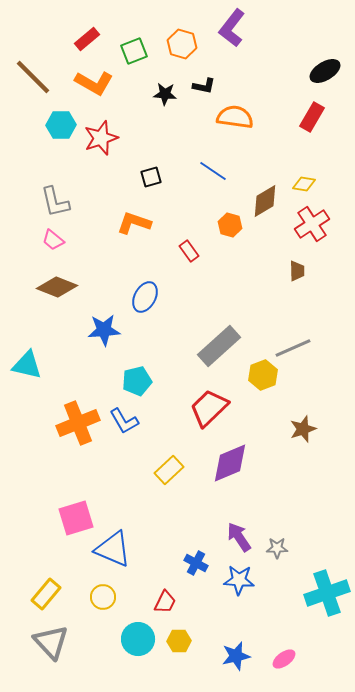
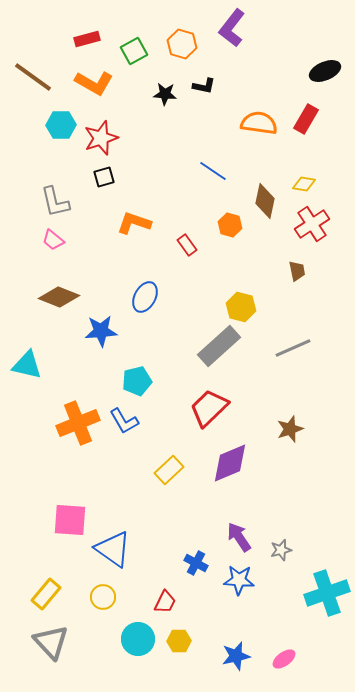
red rectangle at (87, 39): rotated 25 degrees clockwise
green square at (134, 51): rotated 8 degrees counterclockwise
black ellipse at (325, 71): rotated 8 degrees clockwise
brown line at (33, 77): rotated 9 degrees counterclockwise
orange semicircle at (235, 117): moved 24 px right, 6 px down
red rectangle at (312, 117): moved 6 px left, 2 px down
black square at (151, 177): moved 47 px left
brown diamond at (265, 201): rotated 48 degrees counterclockwise
red rectangle at (189, 251): moved 2 px left, 6 px up
brown trapezoid at (297, 271): rotated 10 degrees counterclockwise
brown diamond at (57, 287): moved 2 px right, 10 px down
blue star at (104, 330): moved 3 px left, 1 px down
yellow hexagon at (263, 375): moved 22 px left, 68 px up; rotated 24 degrees counterclockwise
brown star at (303, 429): moved 13 px left
pink square at (76, 518): moved 6 px left, 2 px down; rotated 21 degrees clockwise
gray star at (277, 548): moved 4 px right, 2 px down; rotated 15 degrees counterclockwise
blue triangle at (113, 549): rotated 12 degrees clockwise
